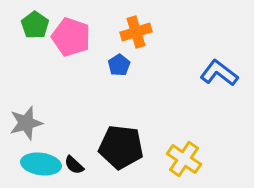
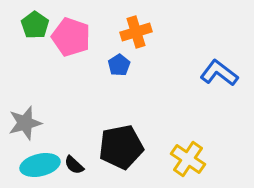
gray star: moved 1 px left
black pentagon: rotated 18 degrees counterclockwise
yellow cross: moved 4 px right
cyan ellipse: moved 1 px left, 1 px down; rotated 21 degrees counterclockwise
